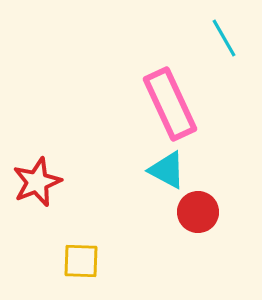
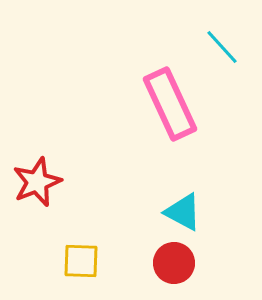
cyan line: moved 2 px left, 9 px down; rotated 12 degrees counterclockwise
cyan triangle: moved 16 px right, 42 px down
red circle: moved 24 px left, 51 px down
